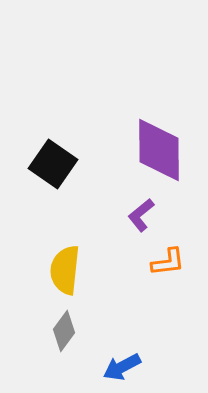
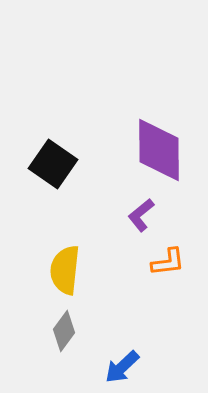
blue arrow: rotated 15 degrees counterclockwise
